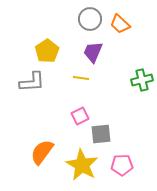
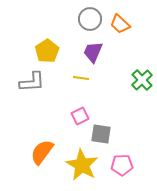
green cross: rotated 30 degrees counterclockwise
gray square: rotated 15 degrees clockwise
